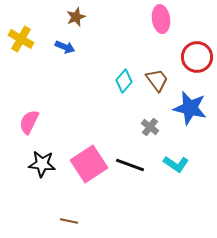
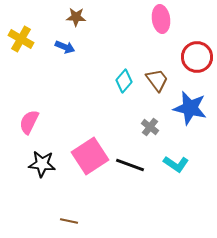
brown star: rotated 24 degrees clockwise
pink square: moved 1 px right, 8 px up
